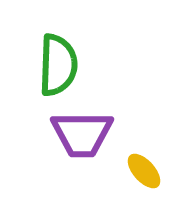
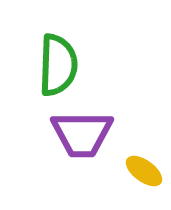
yellow ellipse: rotated 12 degrees counterclockwise
